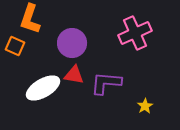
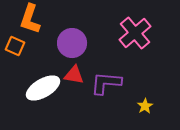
pink cross: rotated 16 degrees counterclockwise
